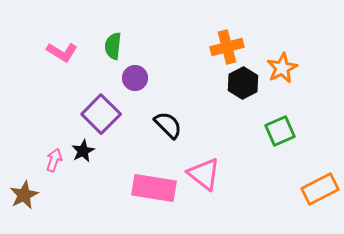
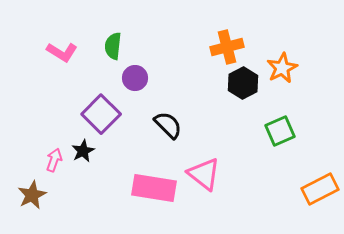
brown star: moved 8 px right
